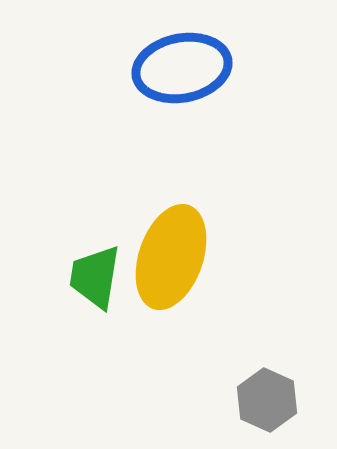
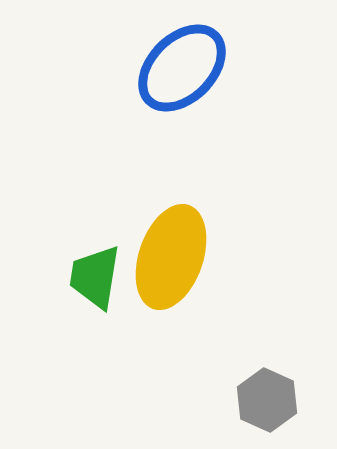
blue ellipse: rotated 34 degrees counterclockwise
